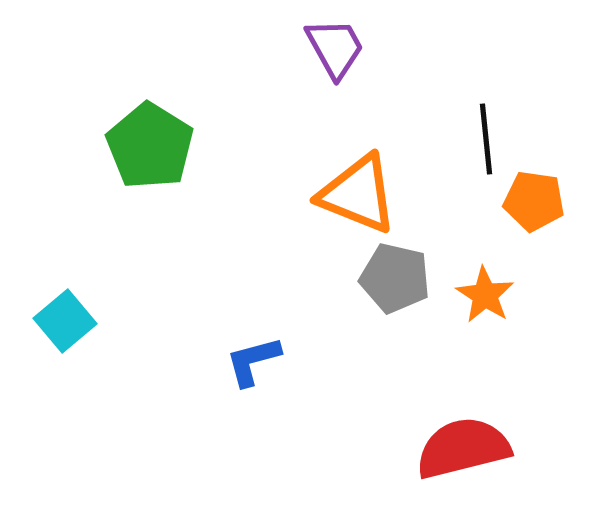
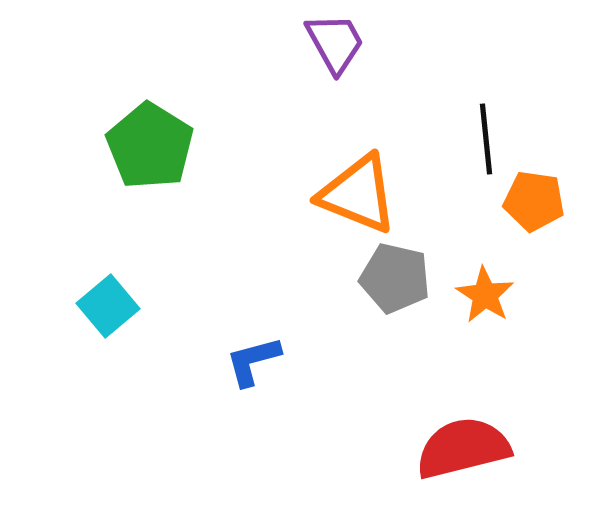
purple trapezoid: moved 5 px up
cyan square: moved 43 px right, 15 px up
